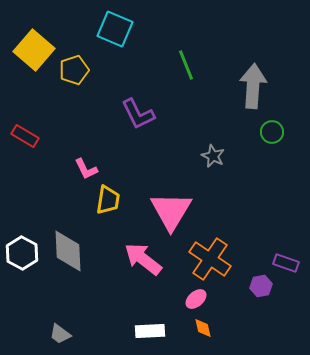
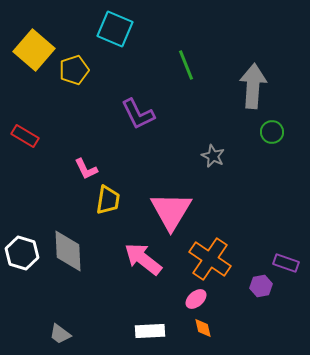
white hexagon: rotated 12 degrees counterclockwise
